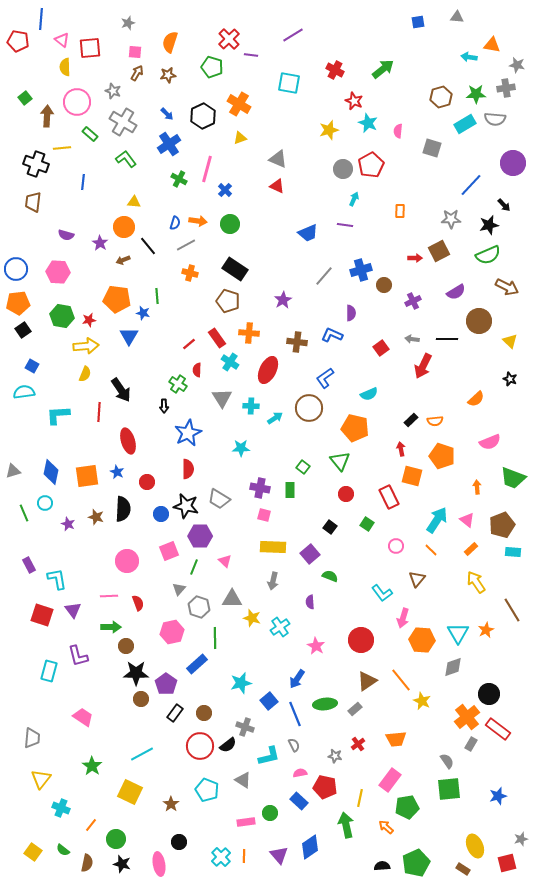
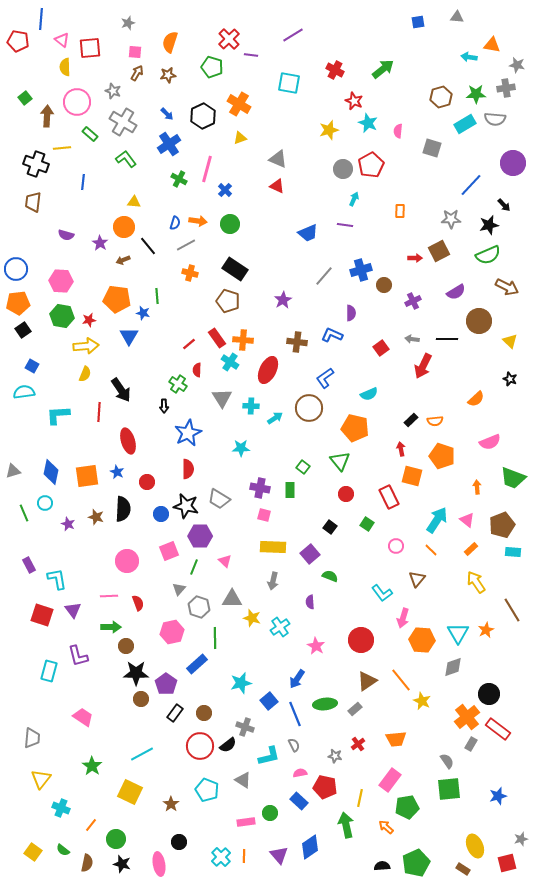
pink hexagon at (58, 272): moved 3 px right, 9 px down
orange cross at (249, 333): moved 6 px left, 7 px down
